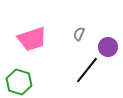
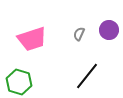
purple circle: moved 1 px right, 17 px up
black line: moved 6 px down
